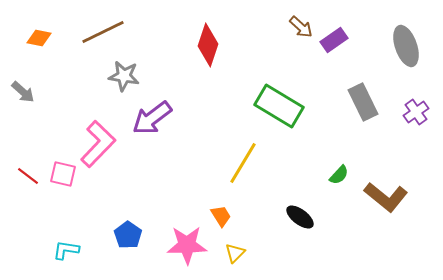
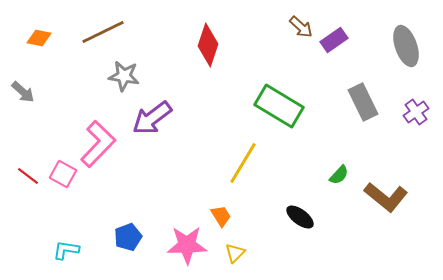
pink square: rotated 16 degrees clockwise
blue pentagon: moved 2 px down; rotated 16 degrees clockwise
